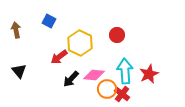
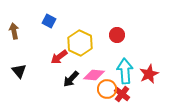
brown arrow: moved 2 px left, 1 px down
